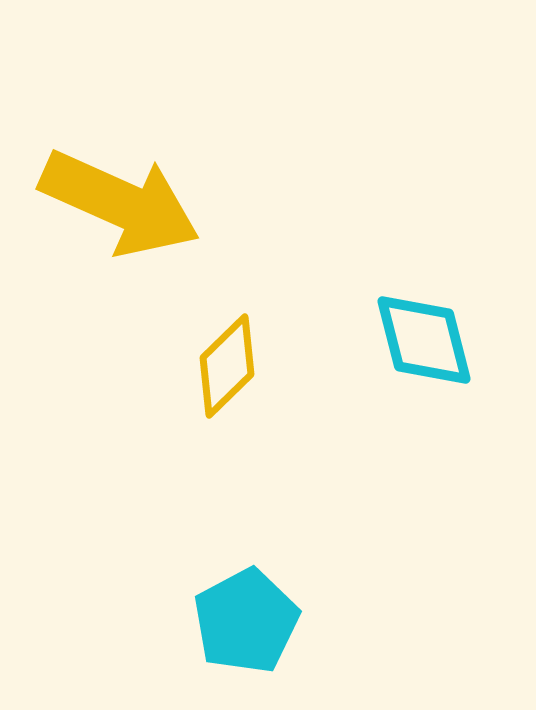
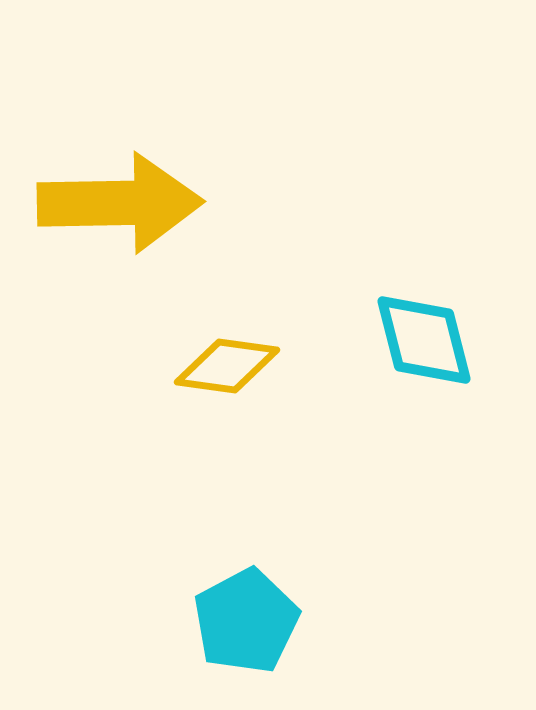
yellow arrow: rotated 25 degrees counterclockwise
yellow diamond: rotated 52 degrees clockwise
